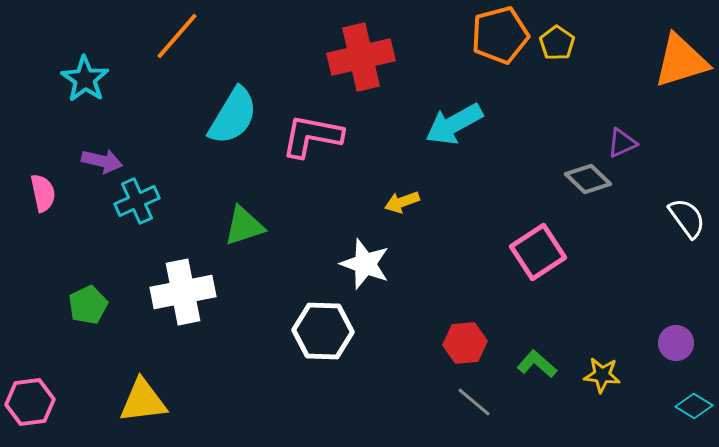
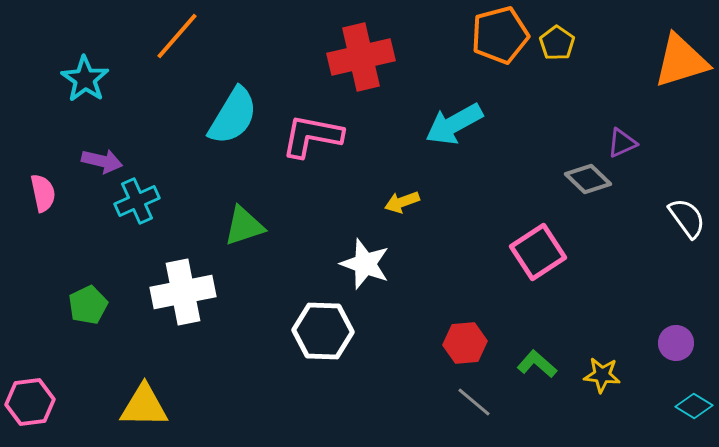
yellow triangle: moved 1 px right, 5 px down; rotated 8 degrees clockwise
